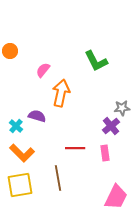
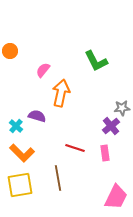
red line: rotated 18 degrees clockwise
